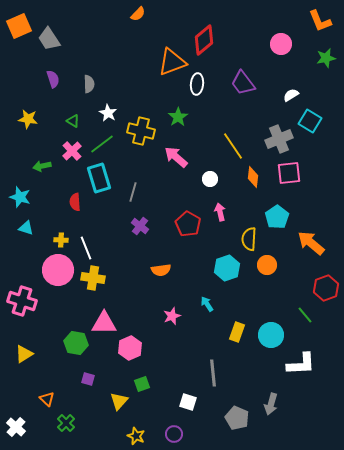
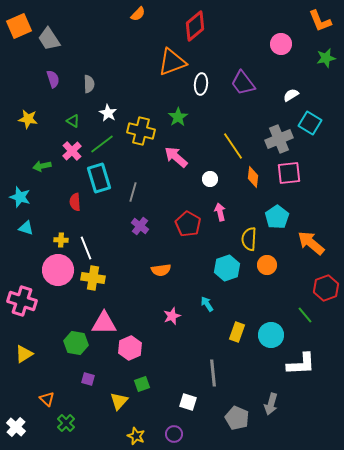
red diamond at (204, 40): moved 9 px left, 14 px up
white ellipse at (197, 84): moved 4 px right
cyan square at (310, 121): moved 2 px down
